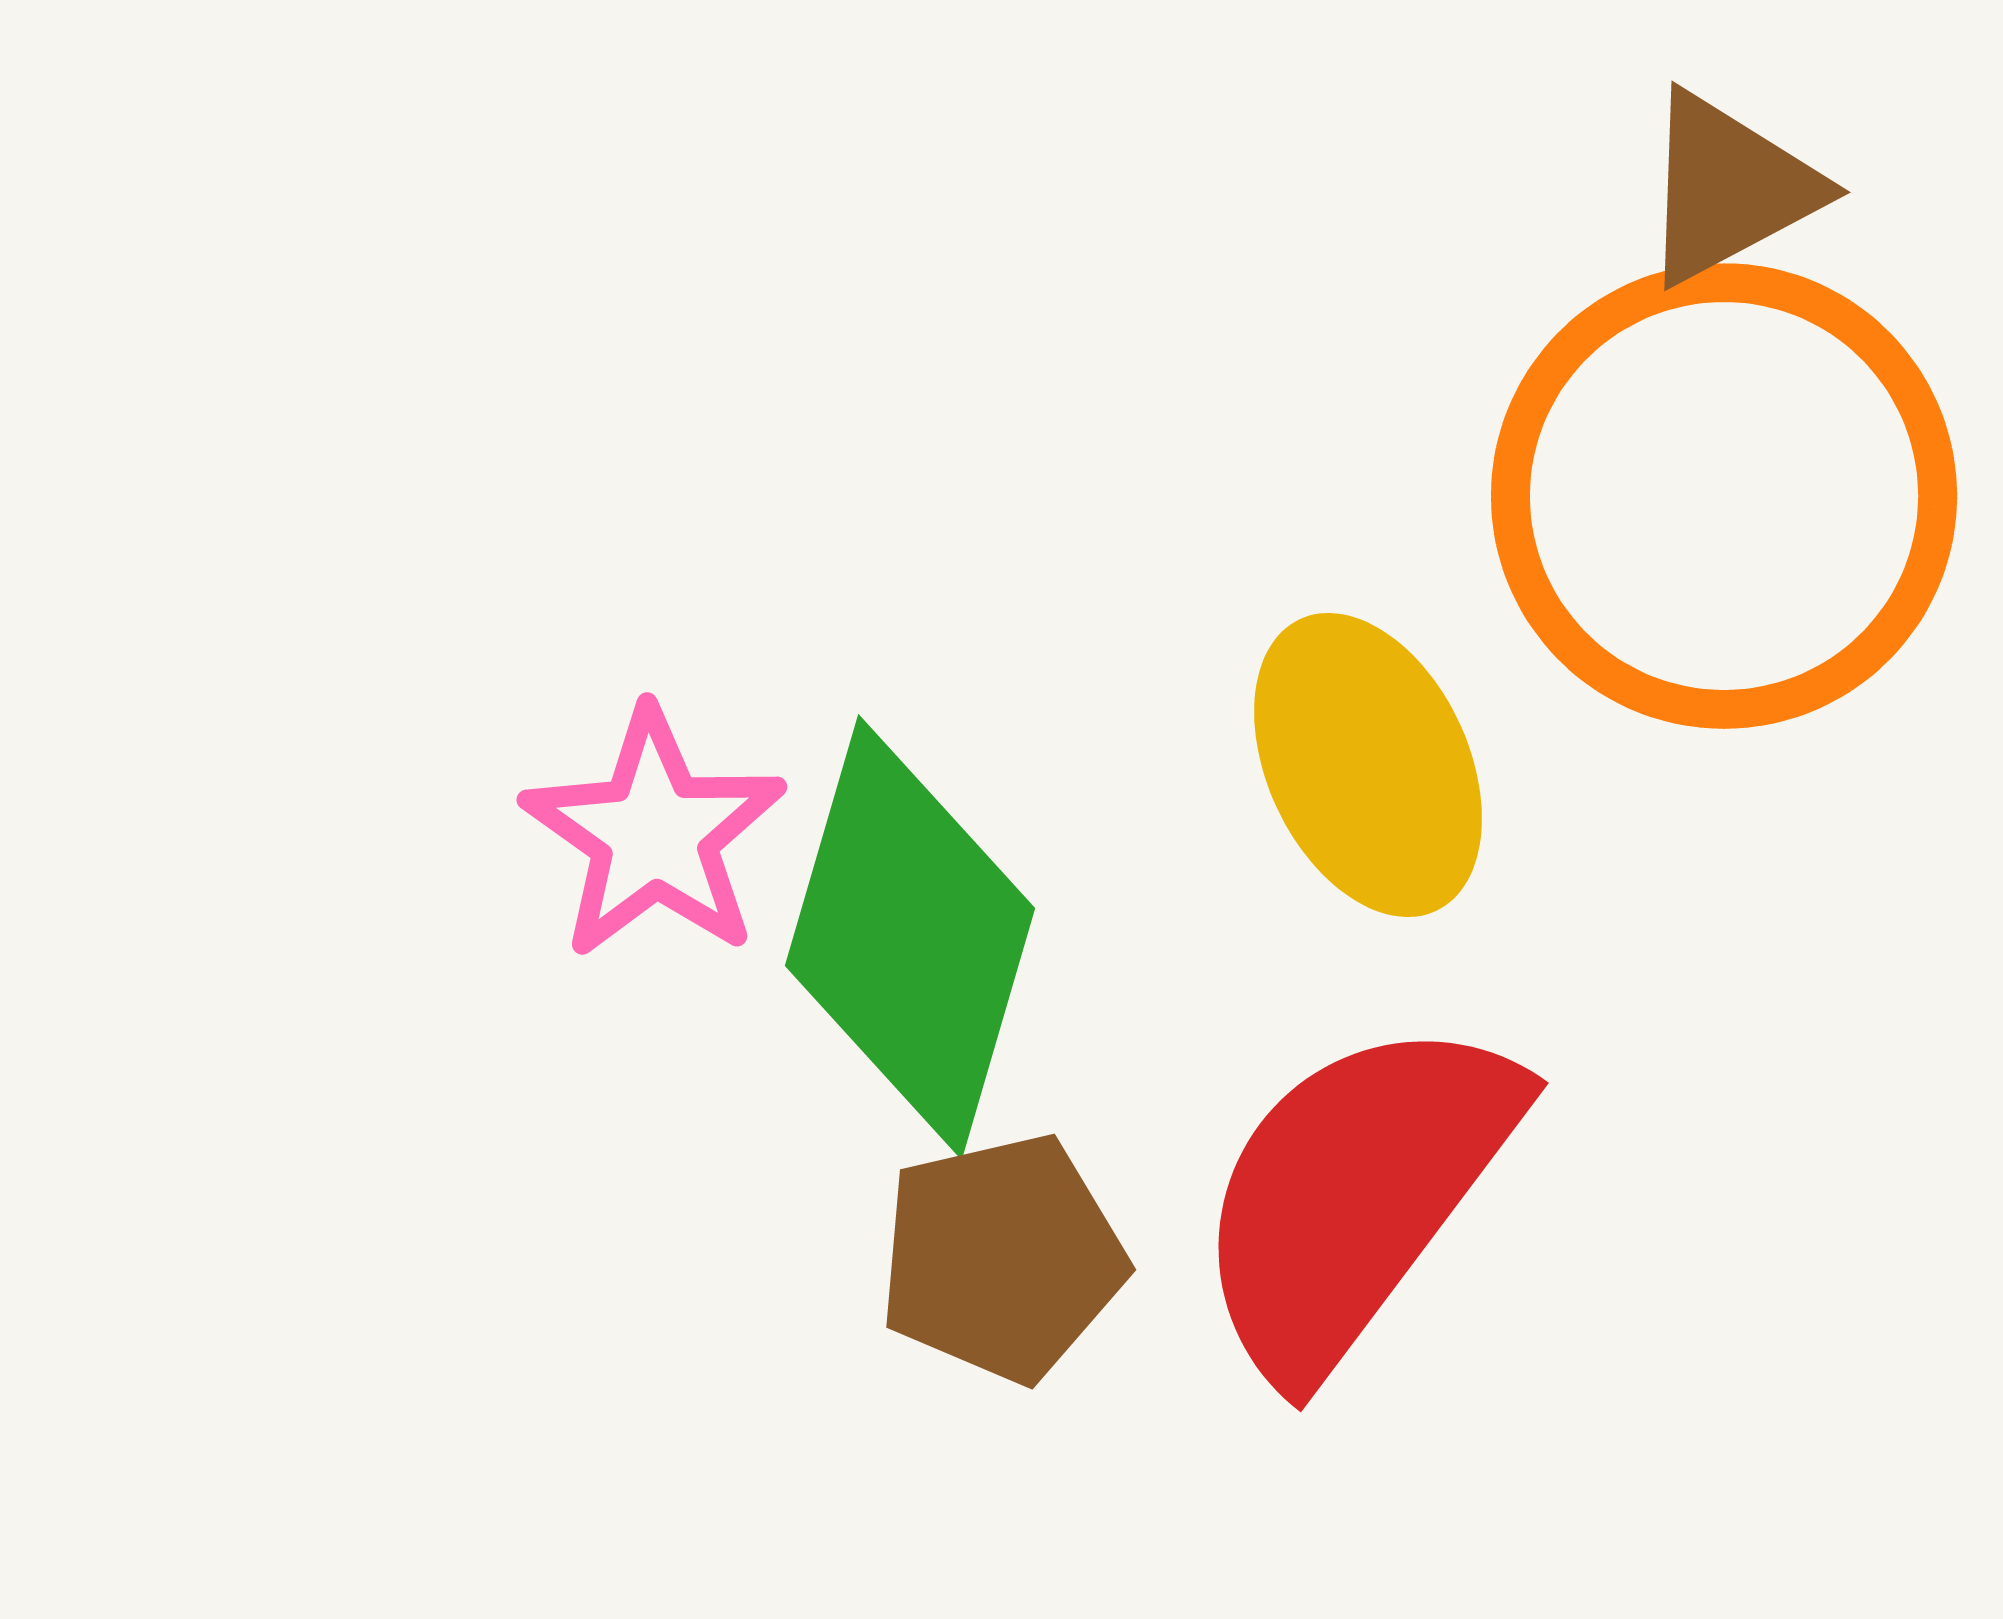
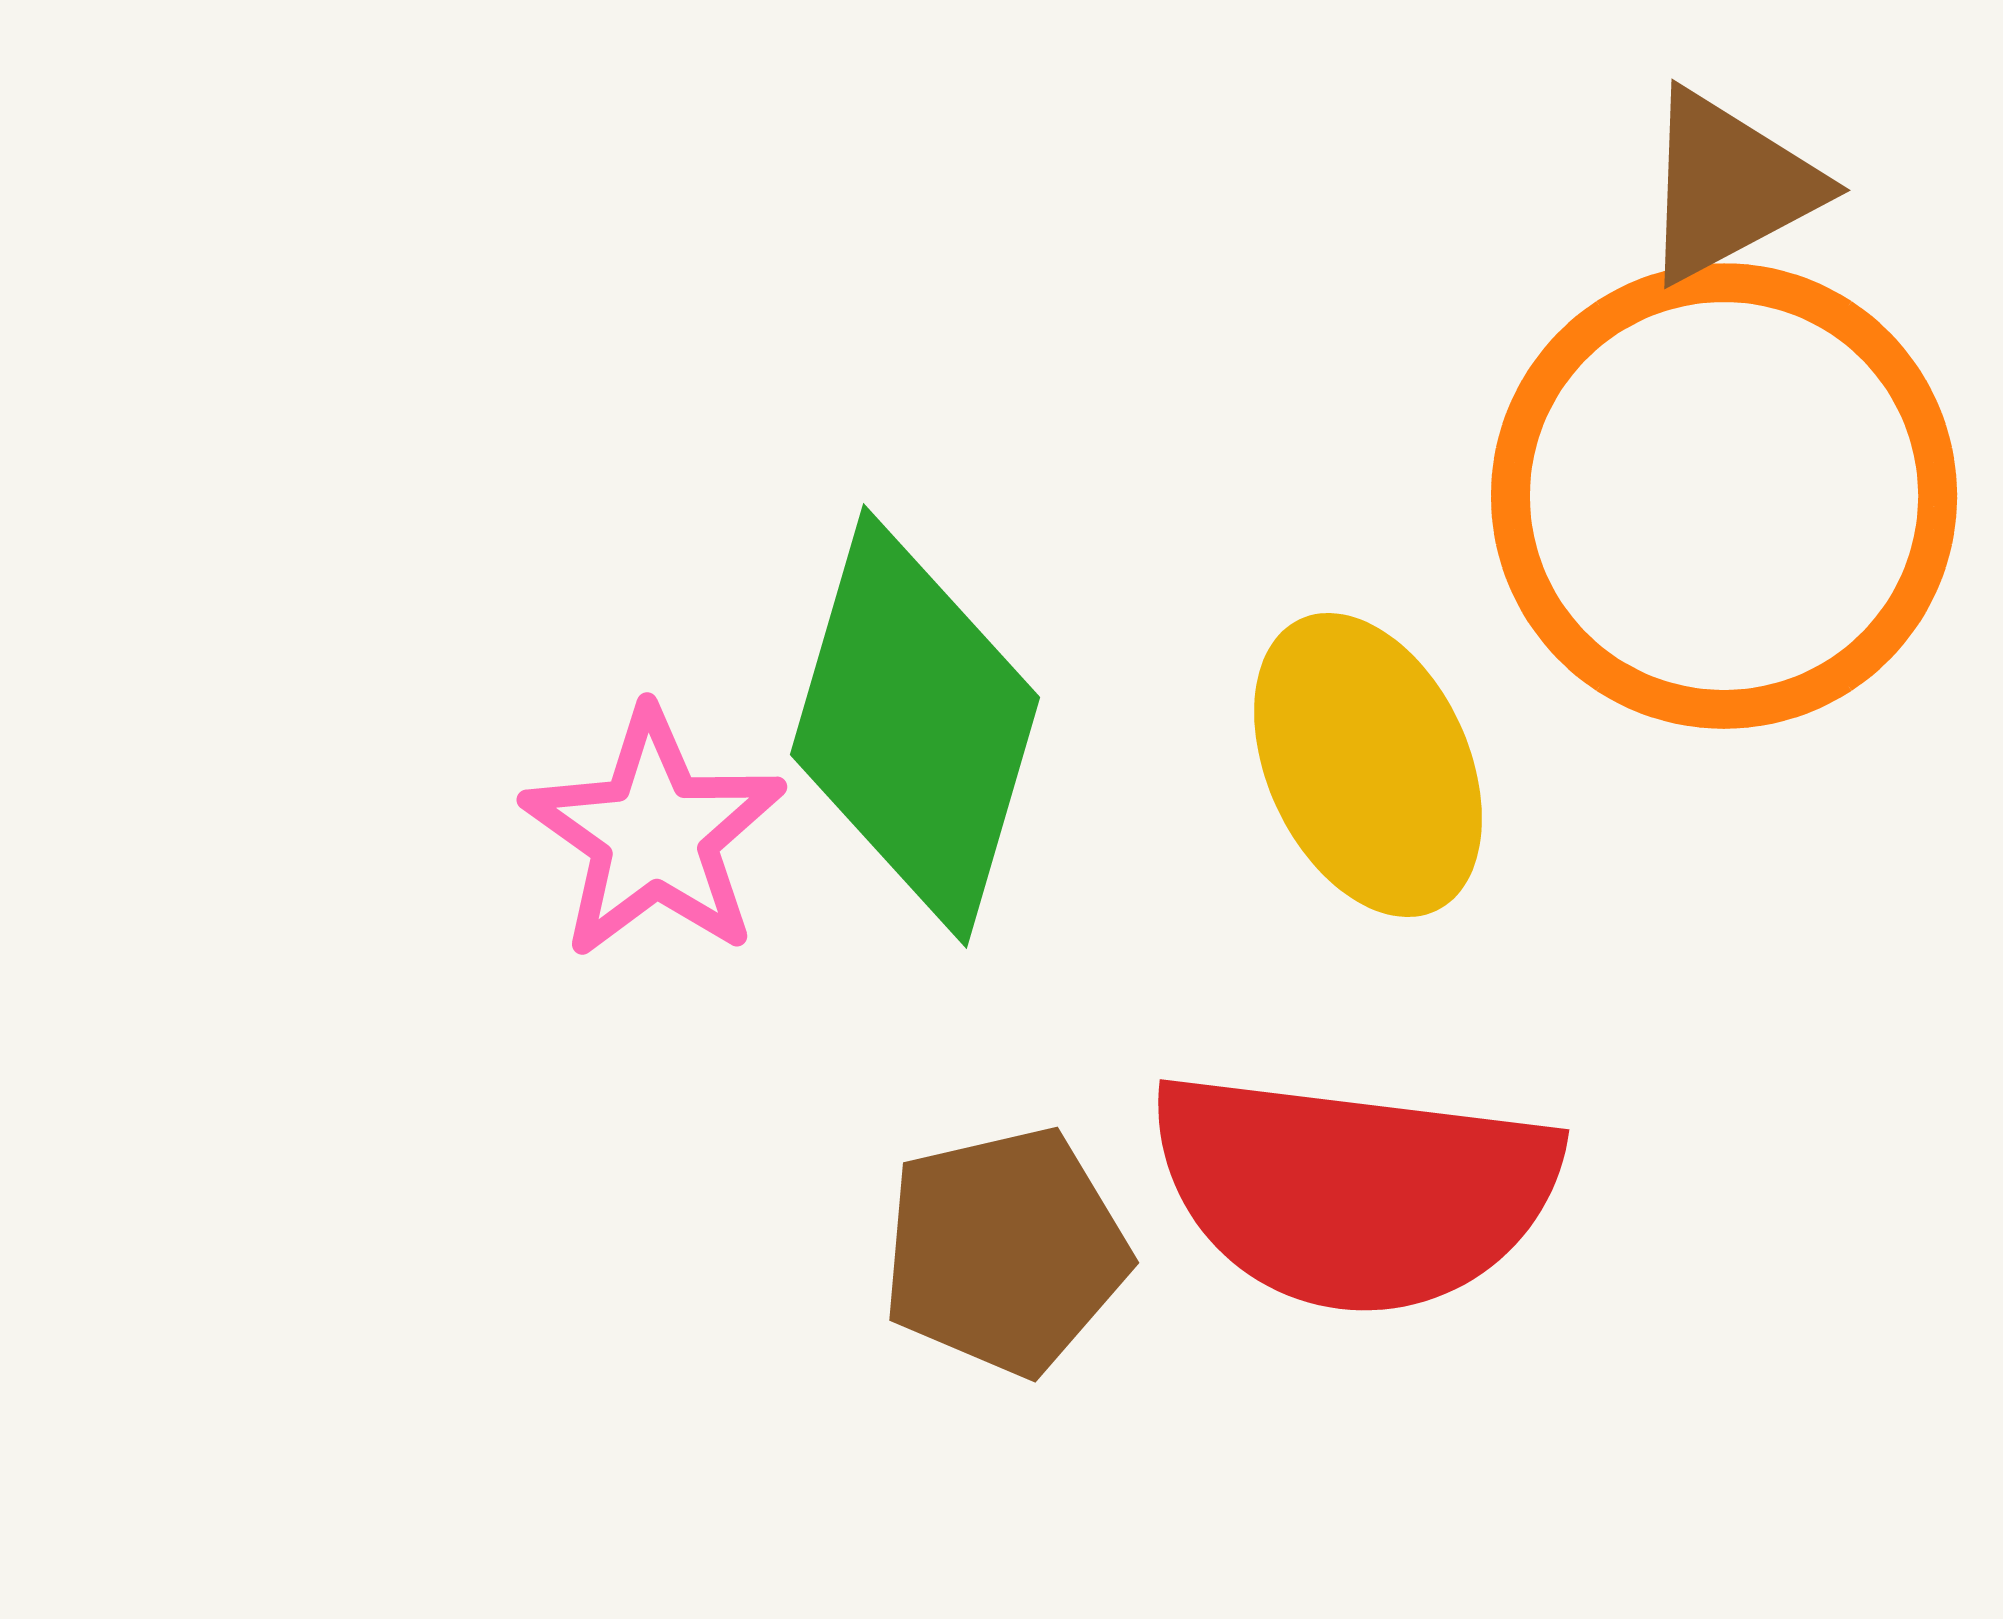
brown triangle: moved 2 px up
green diamond: moved 5 px right, 211 px up
red semicircle: moved 1 px left, 4 px up; rotated 120 degrees counterclockwise
brown pentagon: moved 3 px right, 7 px up
